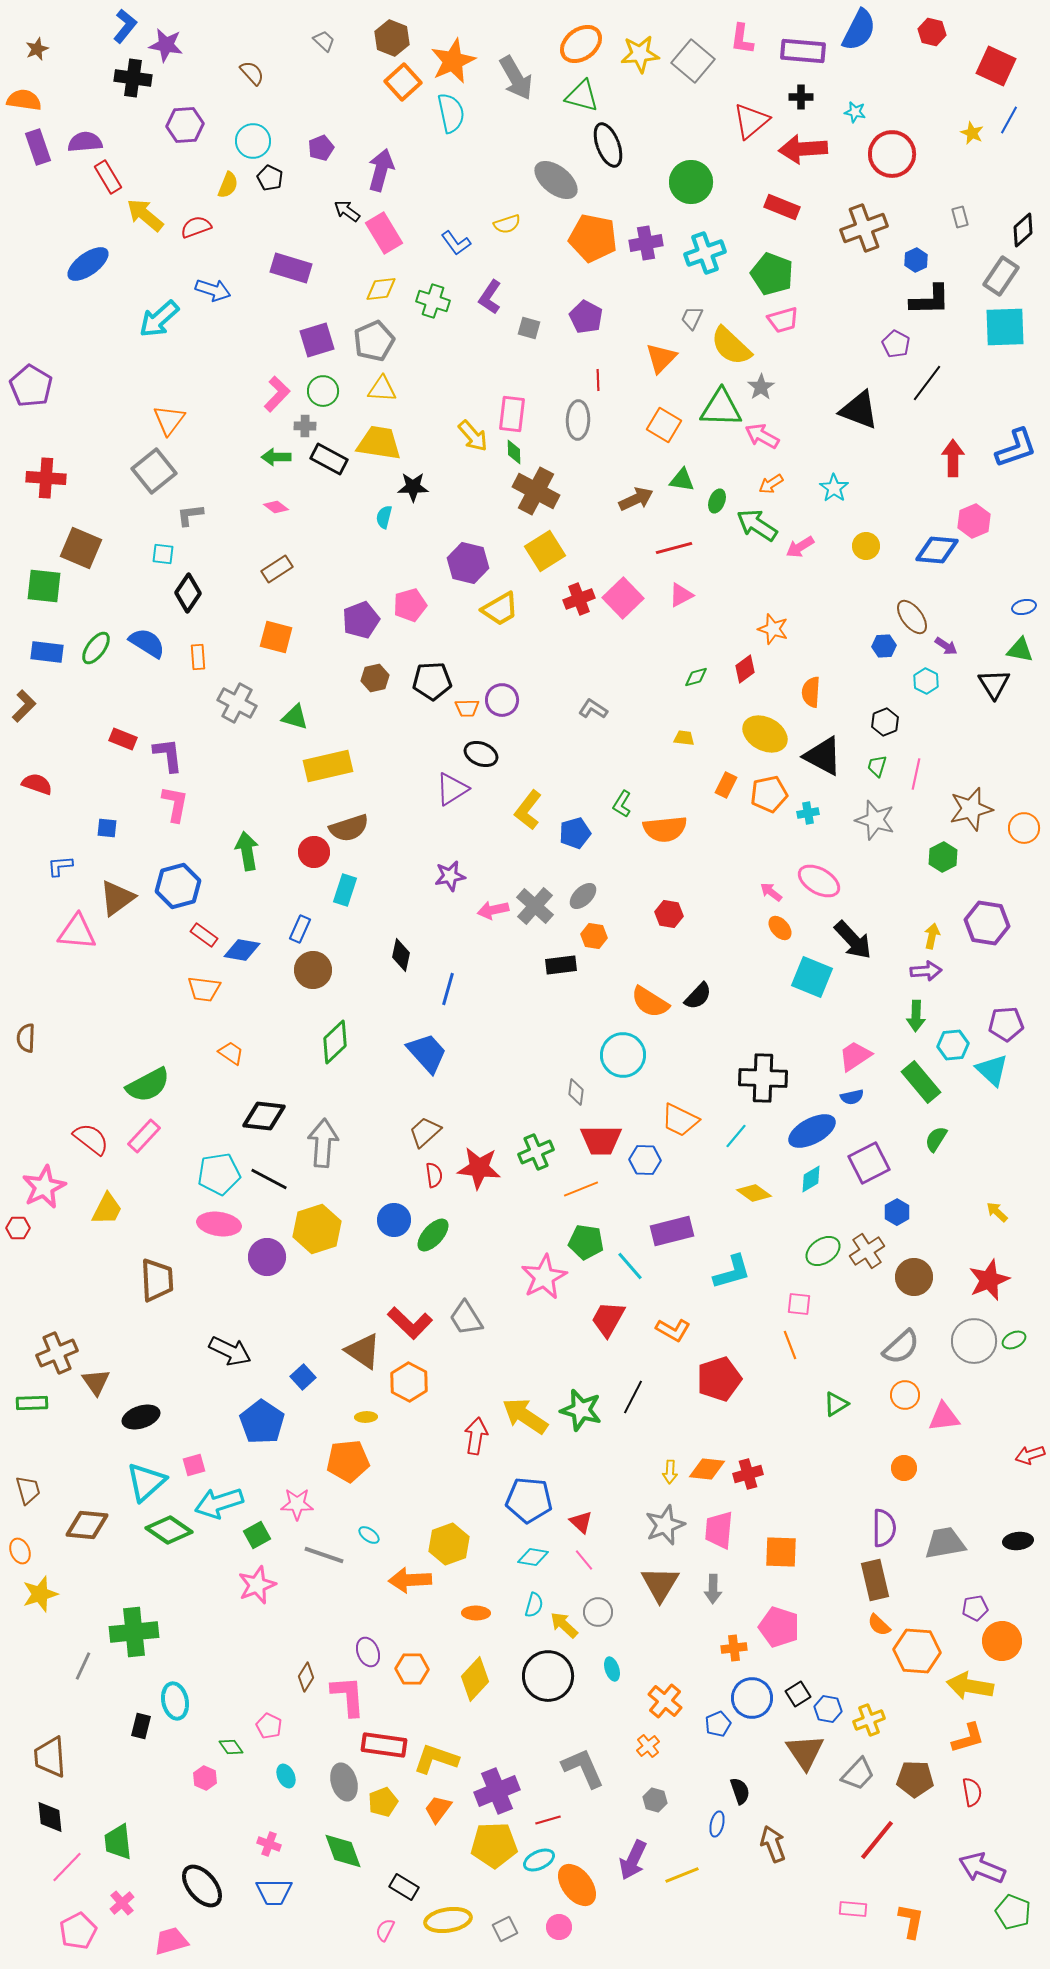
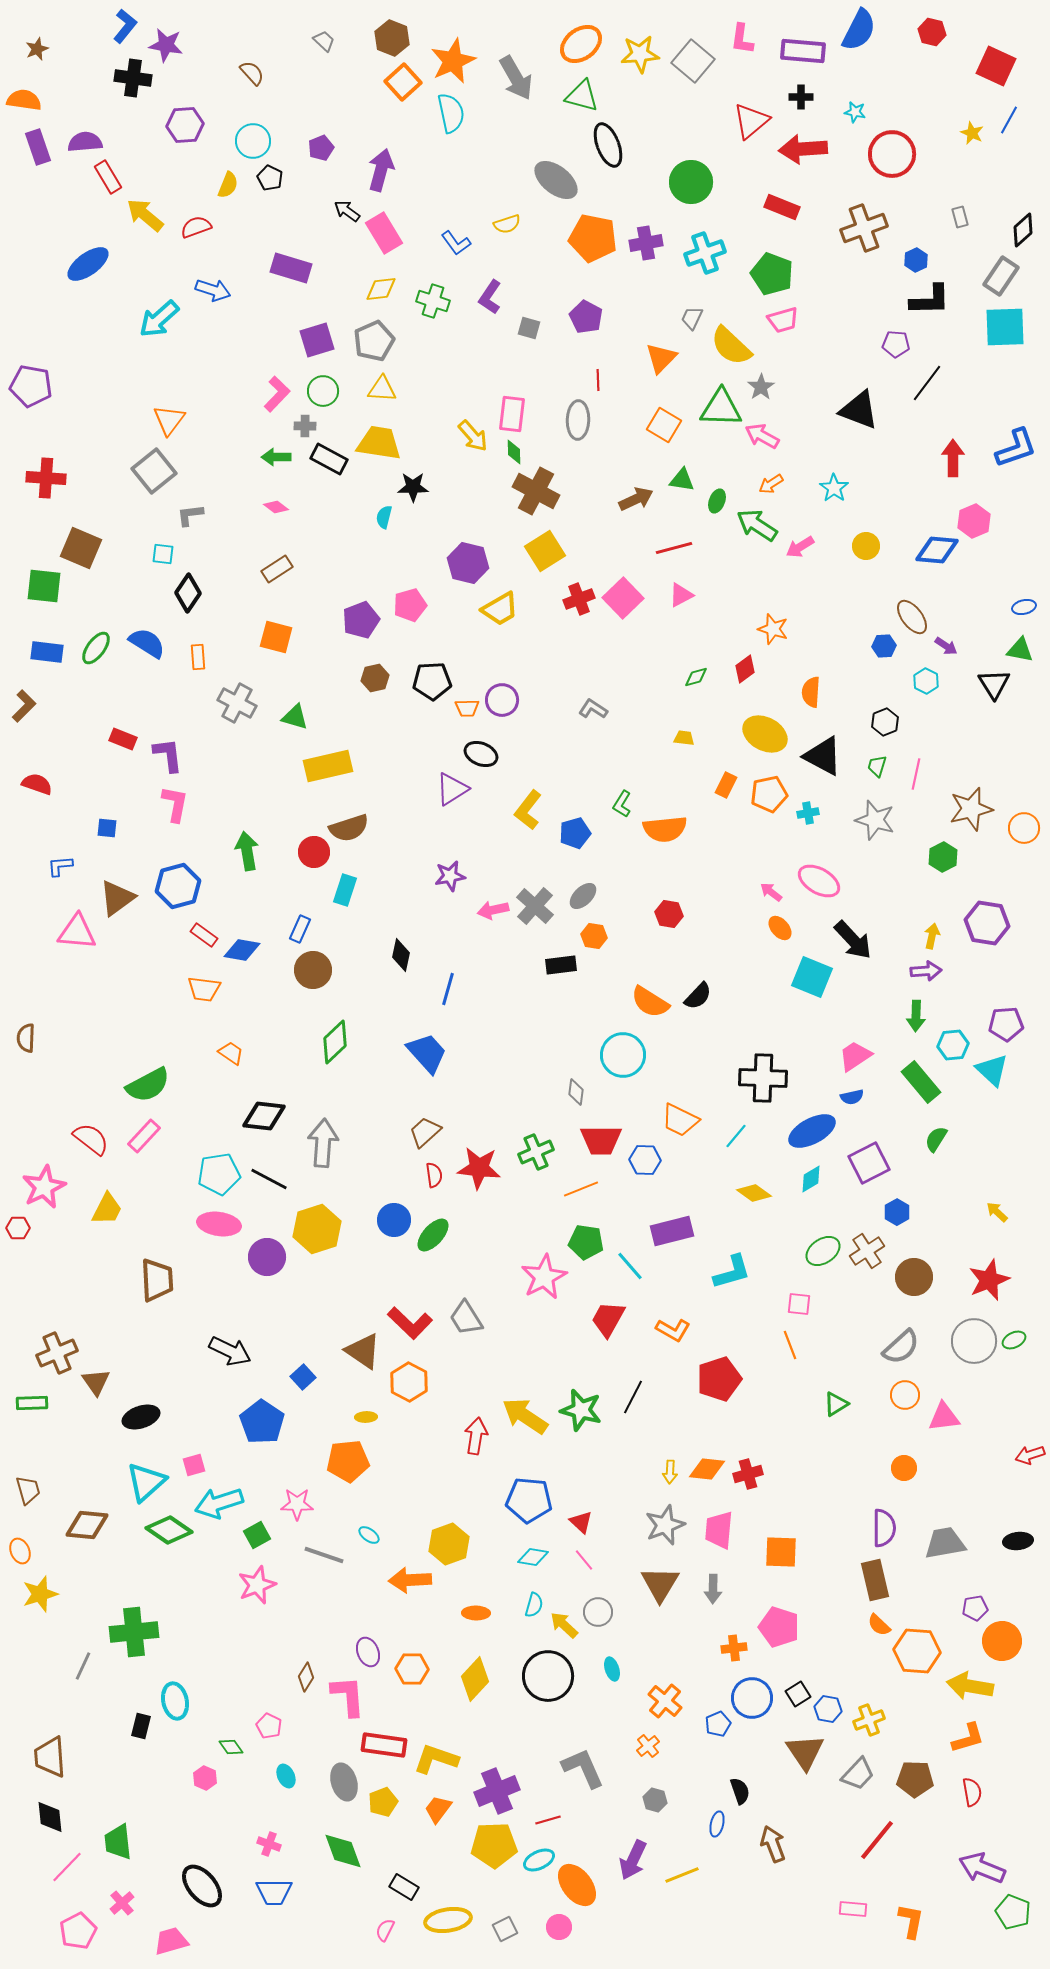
purple pentagon at (896, 344): rotated 24 degrees counterclockwise
purple pentagon at (31, 386): rotated 21 degrees counterclockwise
